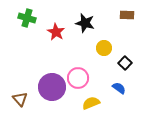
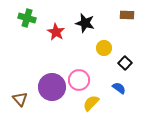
pink circle: moved 1 px right, 2 px down
yellow semicircle: rotated 24 degrees counterclockwise
